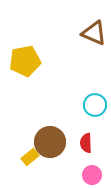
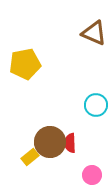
yellow pentagon: moved 3 px down
cyan circle: moved 1 px right
red semicircle: moved 16 px left
